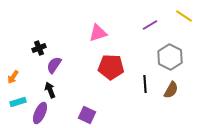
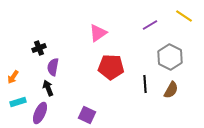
pink triangle: rotated 18 degrees counterclockwise
purple semicircle: moved 1 px left, 2 px down; rotated 24 degrees counterclockwise
black arrow: moved 2 px left, 2 px up
